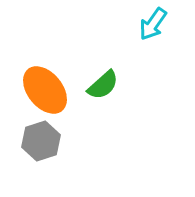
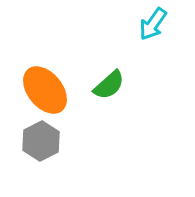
green semicircle: moved 6 px right
gray hexagon: rotated 9 degrees counterclockwise
